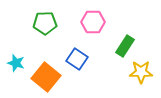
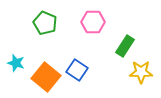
green pentagon: rotated 25 degrees clockwise
blue square: moved 11 px down
